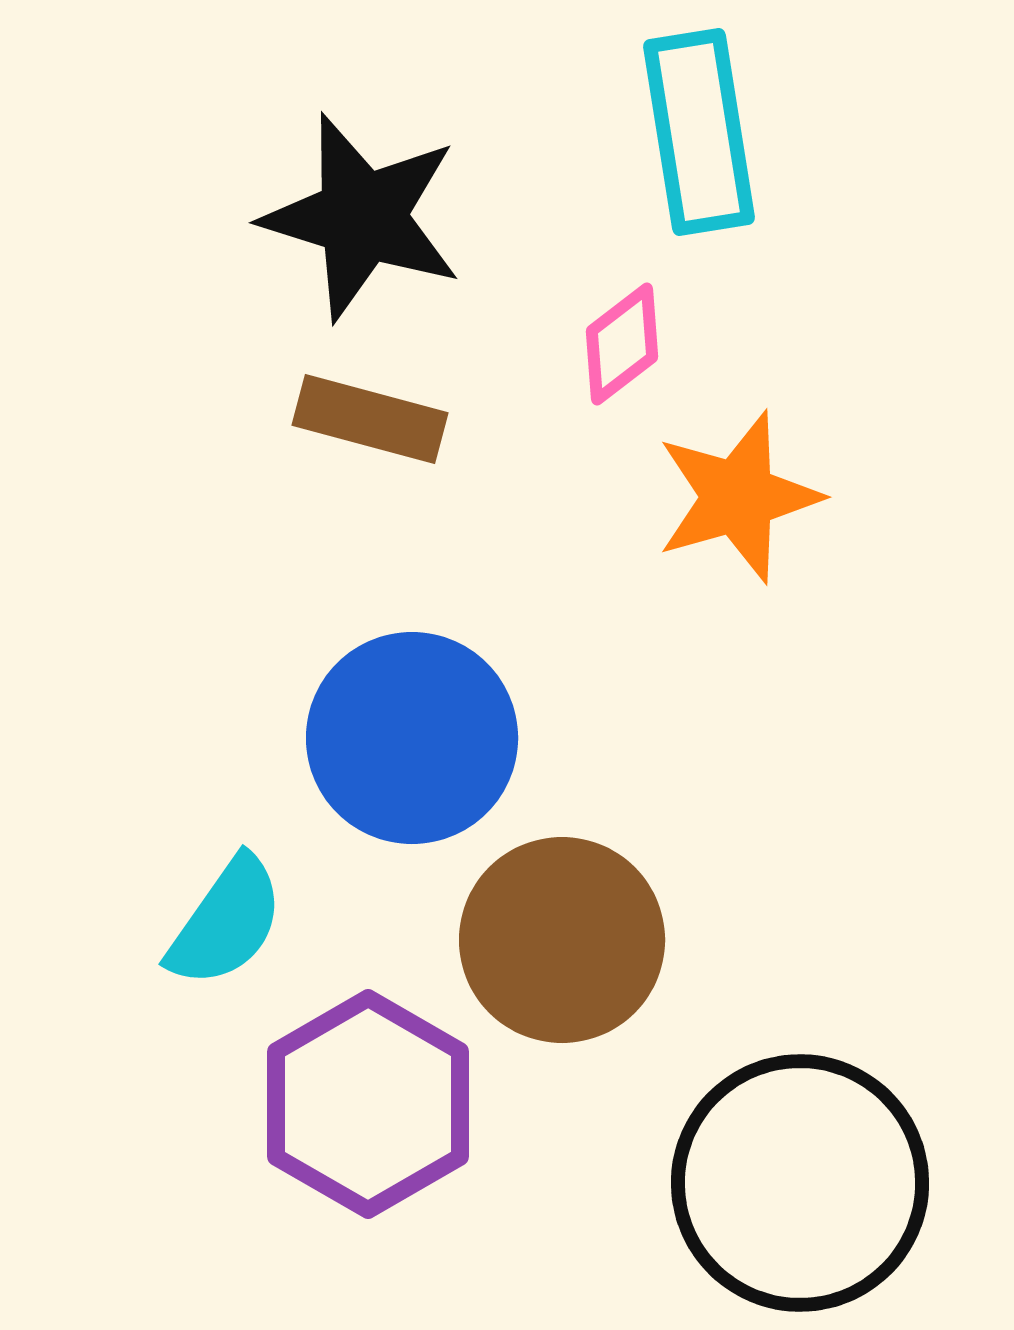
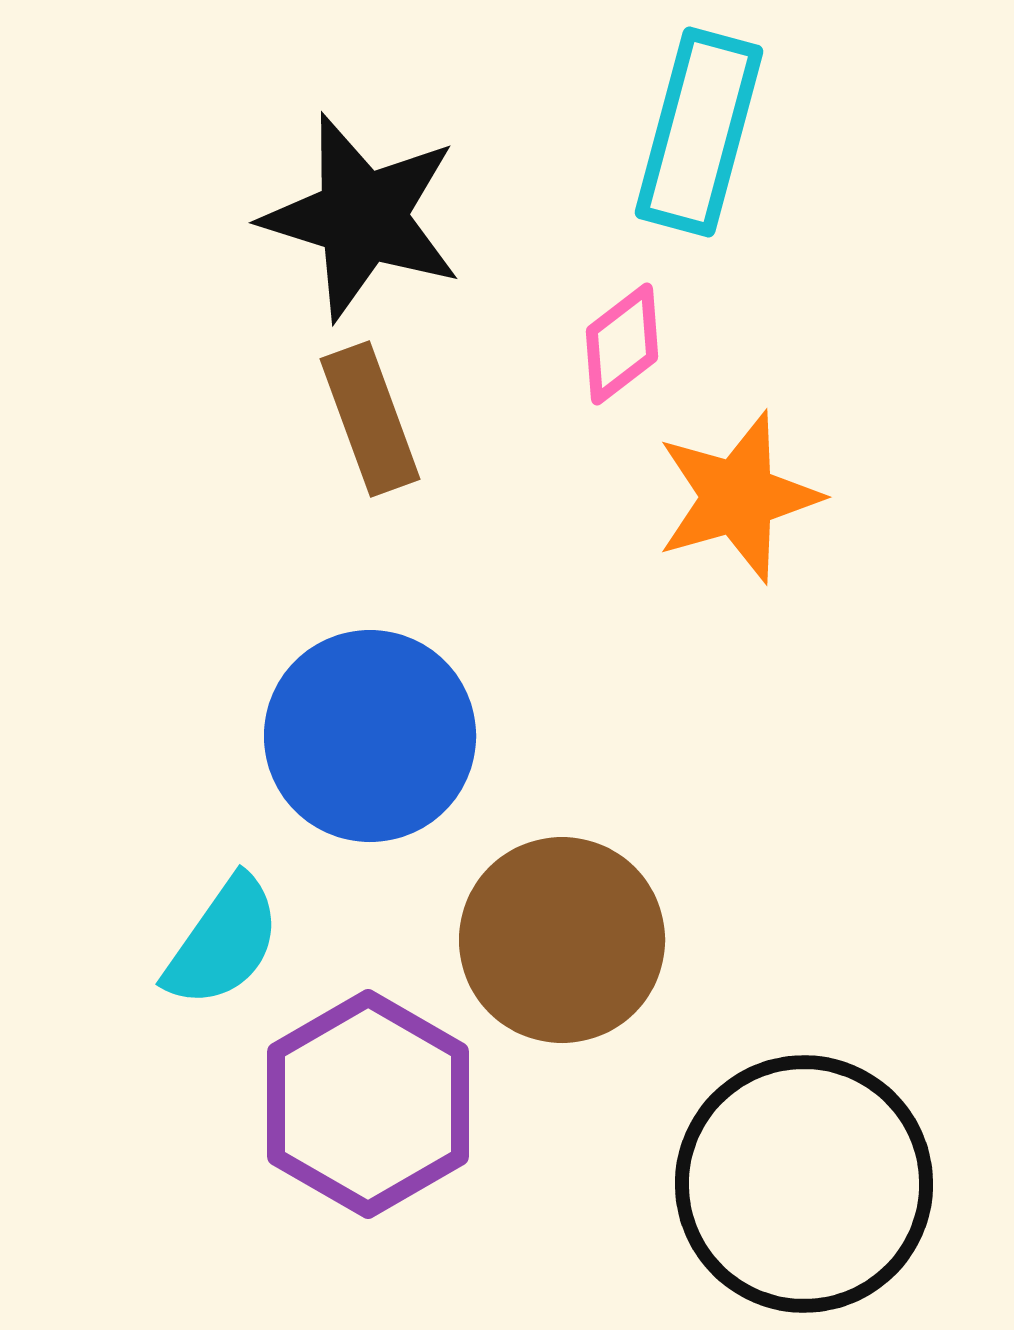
cyan rectangle: rotated 24 degrees clockwise
brown rectangle: rotated 55 degrees clockwise
blue circle: moved 42 px left, 2 px up
cyan semicircle: moved 3 px left, 20 px down
black circle: moved 4 px right, 1 px down
